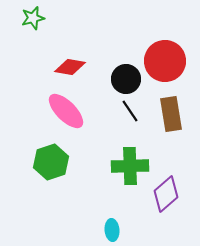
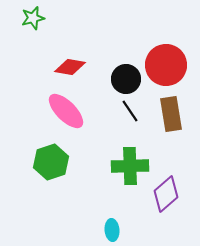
red circle: moved 1 px right, 4 px down
